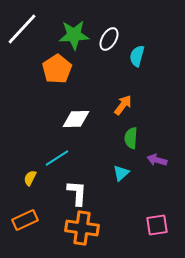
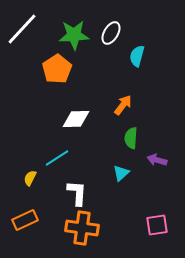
white ellipse: moved 2 px right, 6 px up
